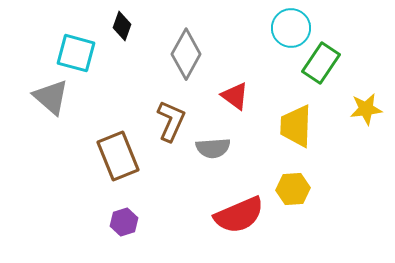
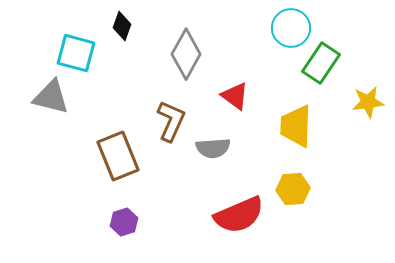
gray triangle: rotated 27 degrees counterclockwise
yellow star: moved 2 px right, 7 px up
